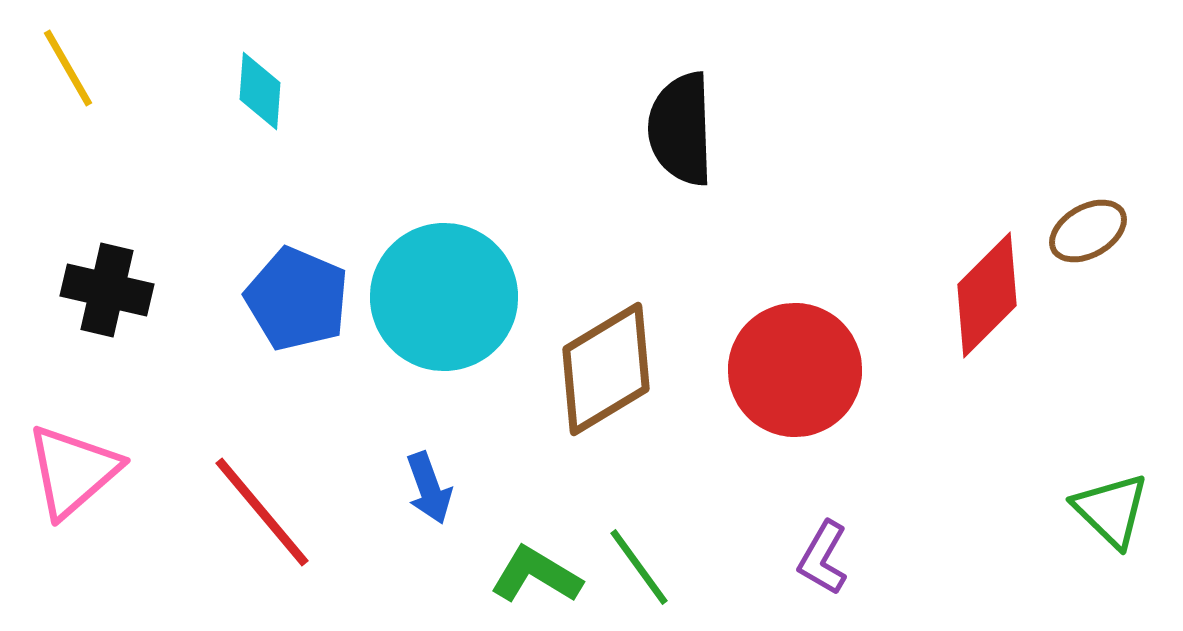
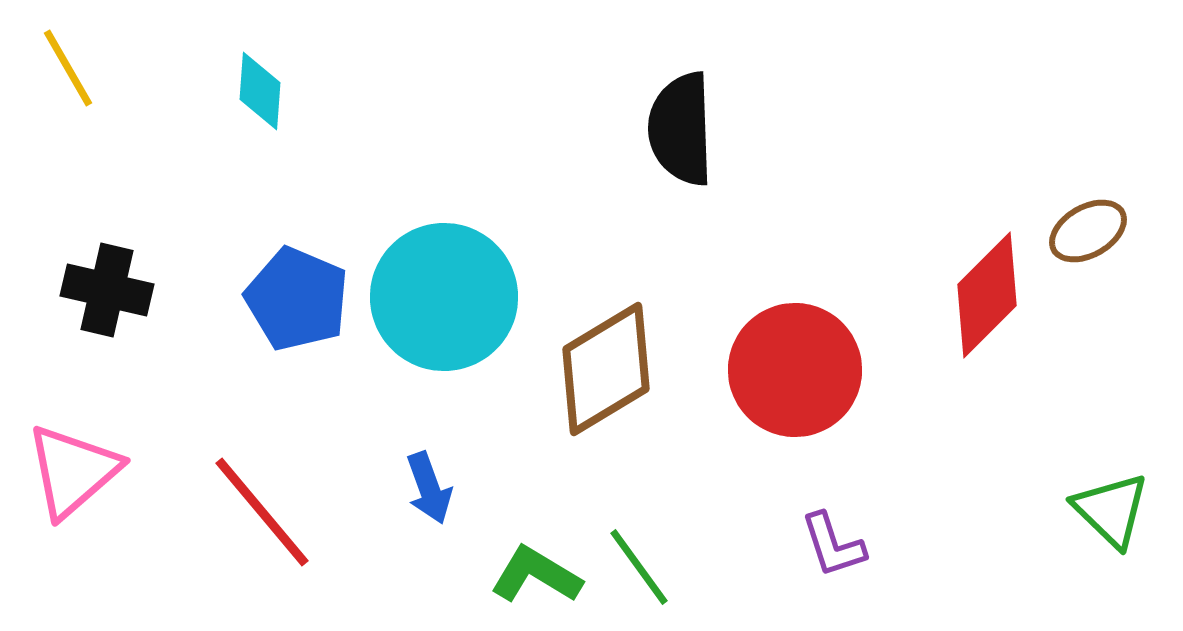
purple L-shape: moved 10 px right, 13 px up; rotated 48 degrees counterclockwise
